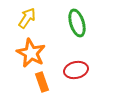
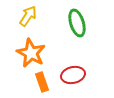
yellow arrow: moved 1 px right, 2 px up
red ellipse: moved 3 px left, 5 px down
